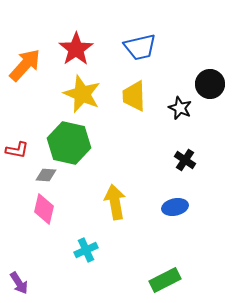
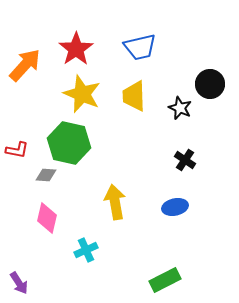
pink diamond: moved 3 px right, 9 px down
